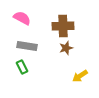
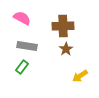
brown star: moved 1 px down; rotated 16 degrees counterclockwise
green rectangle: rotated 64 degrees clockwise
